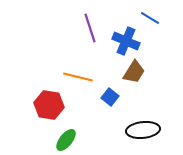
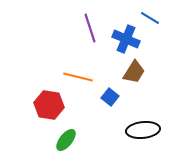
blue cross: moved 2 px up
